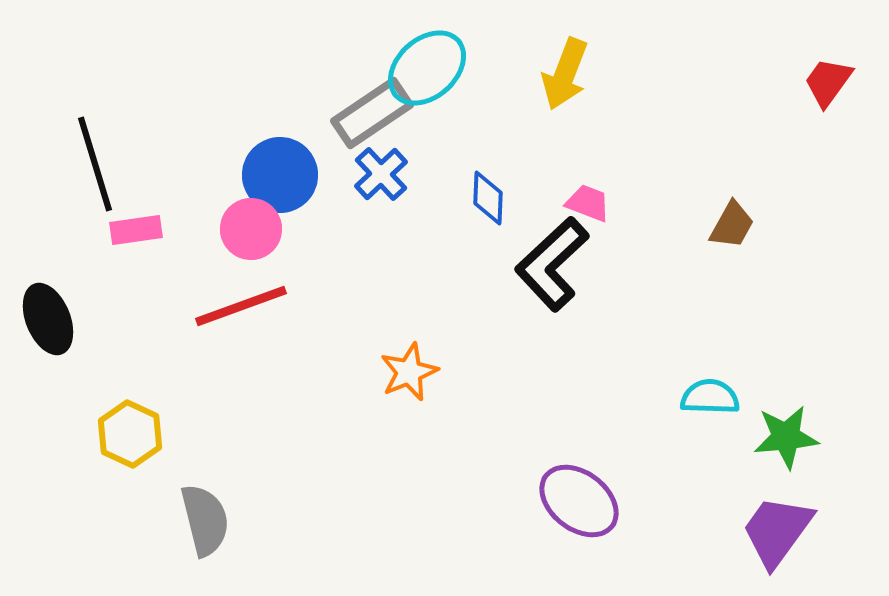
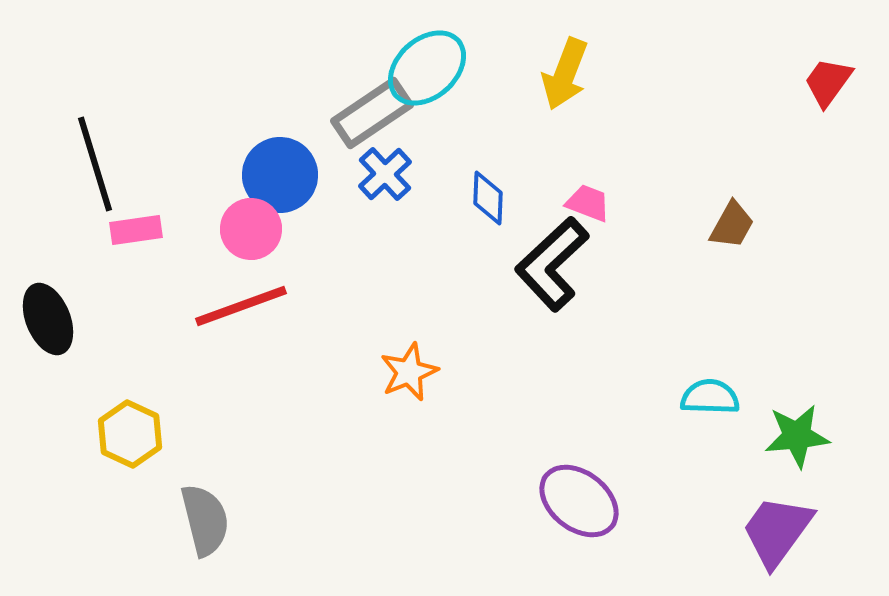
blue cross: moved 4 px right
green star: moved 11 px right, 1 px up
